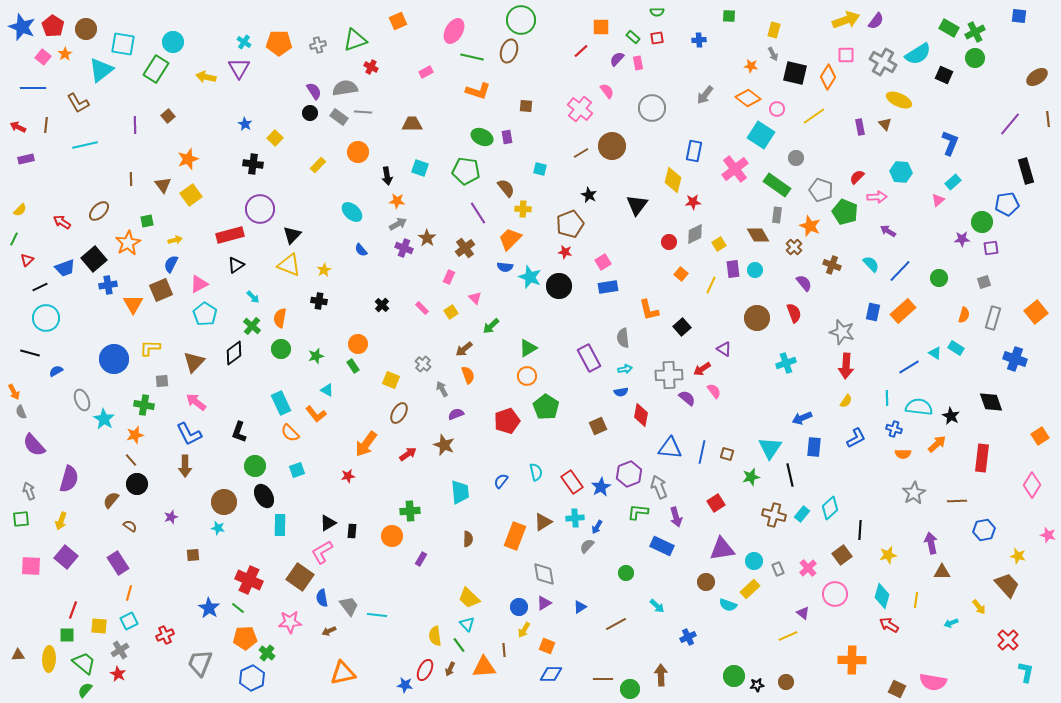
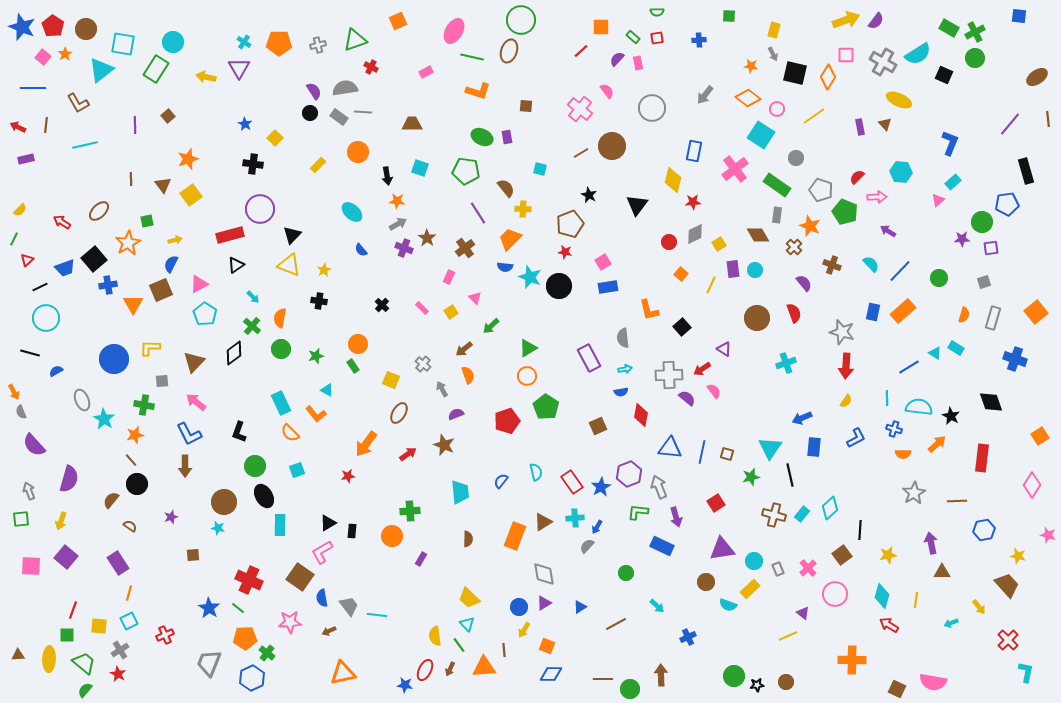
gray trapezoid at (200, 663): moved 9 px right
